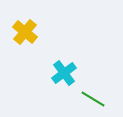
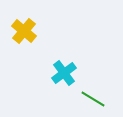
yellow cross: moved 1 px left, 1 px up
